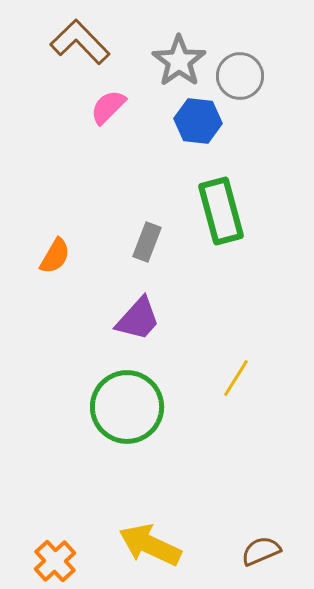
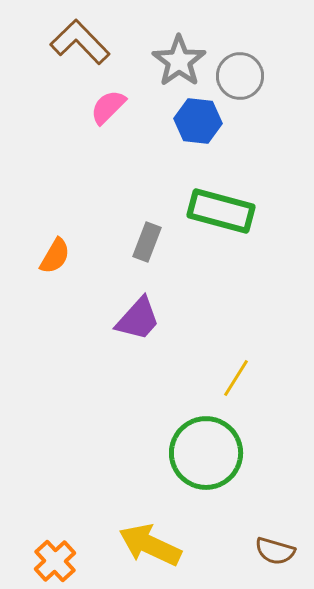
green rectangle: rotated 60 degrees counterclockwise
green circle: moved 79 px right, 46 px down
brown semicircle: moved 14 px right; rotated 141 degrees counterclockwise
